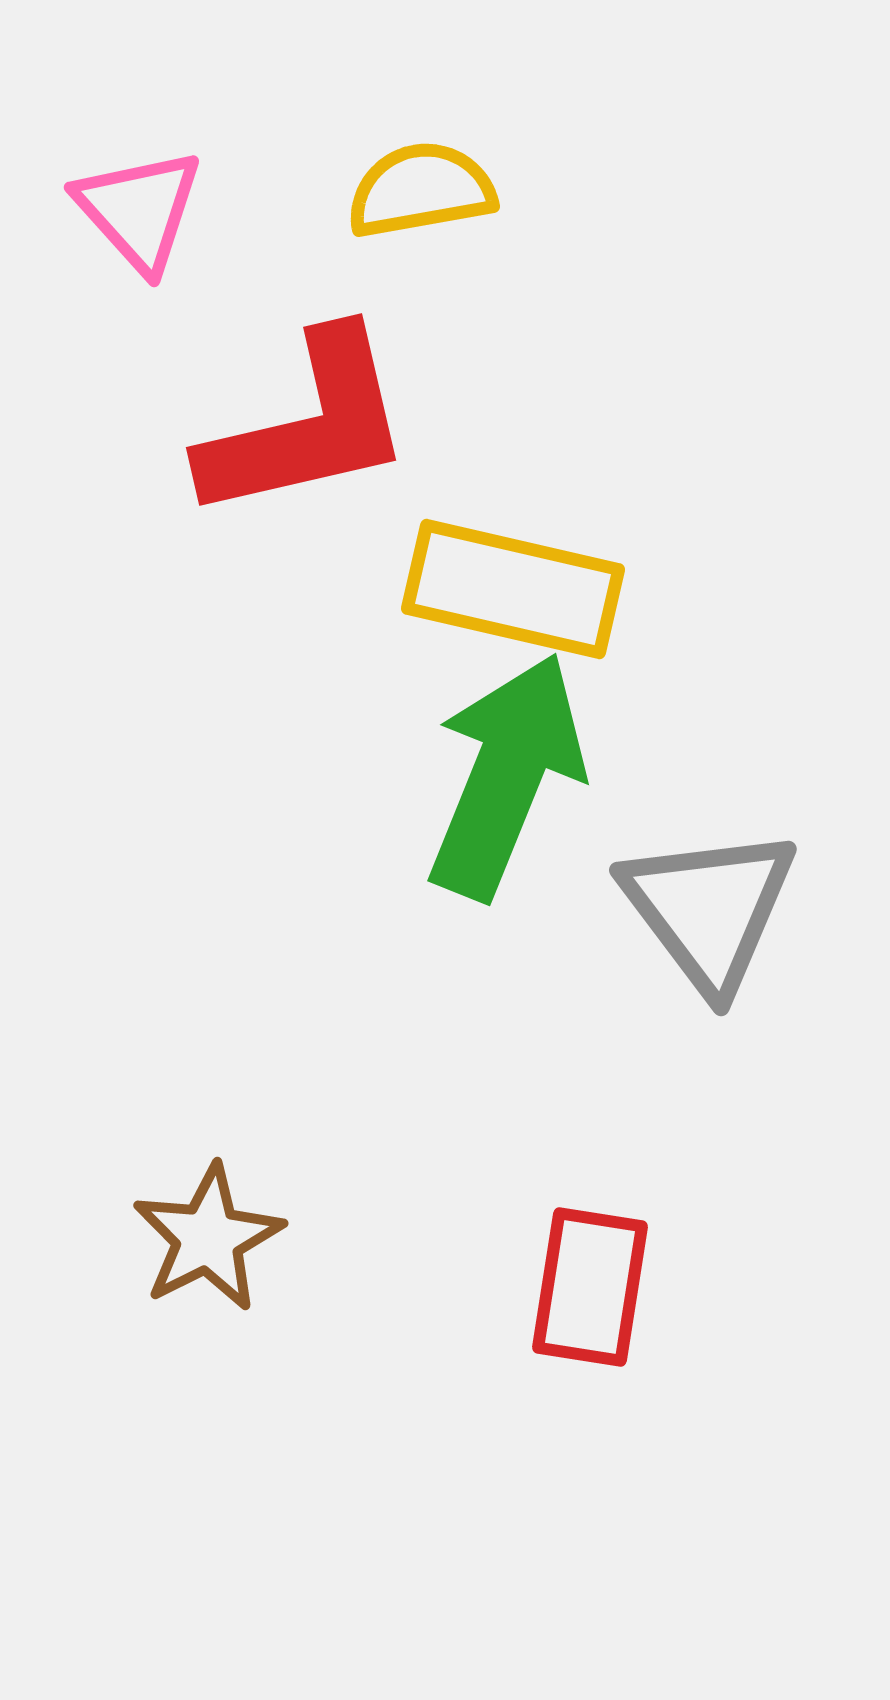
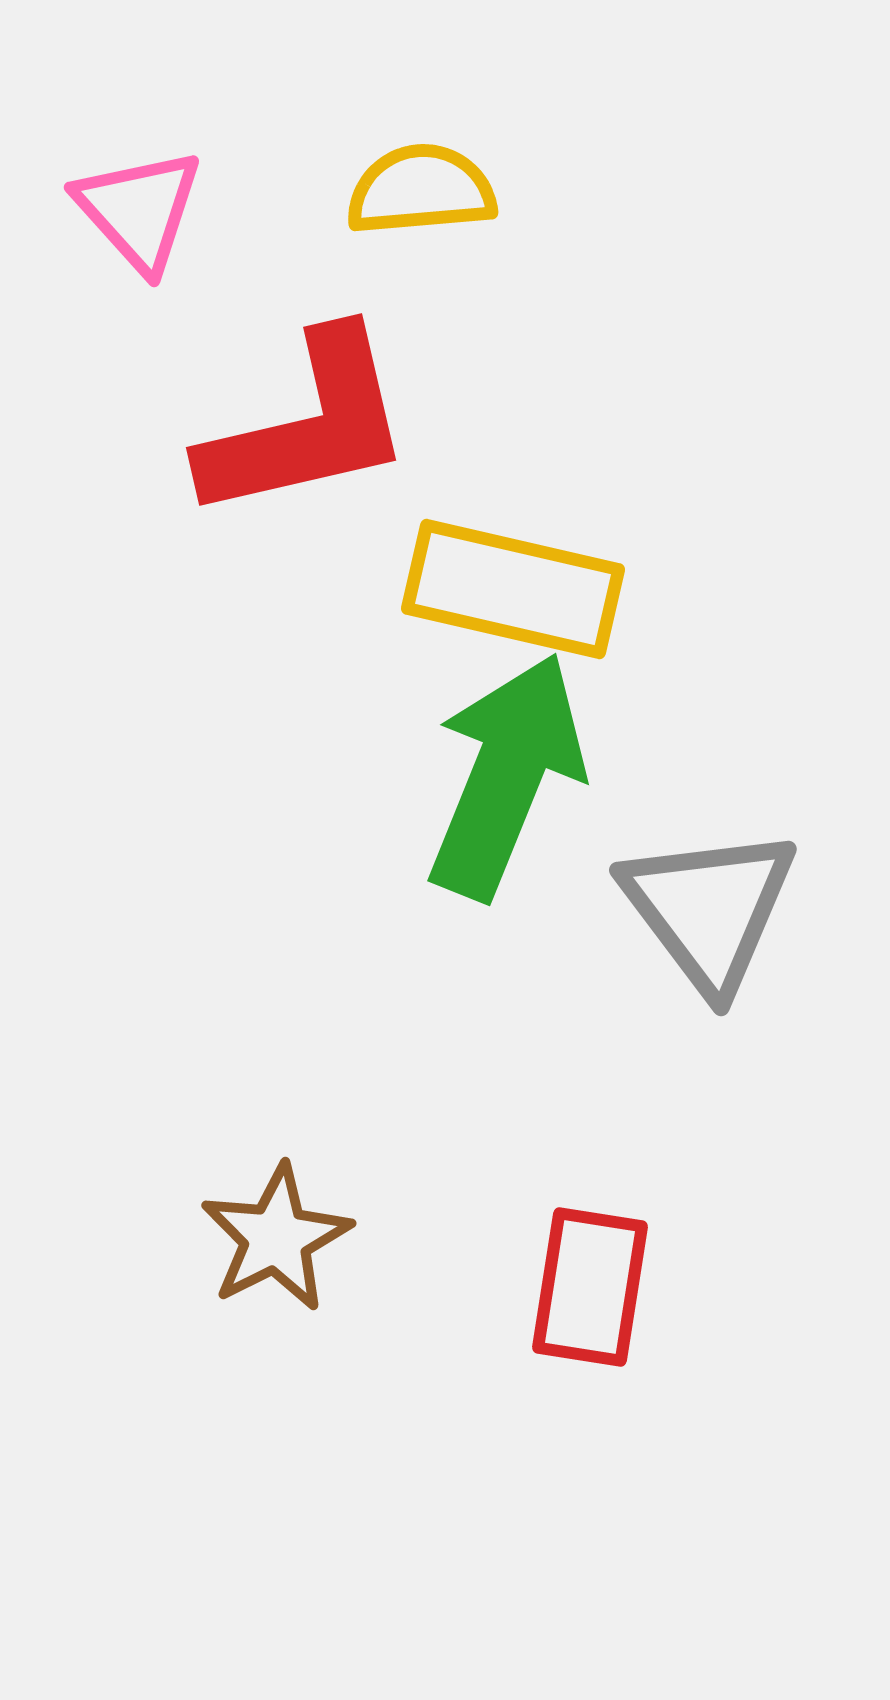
yellow semicircle: rotated 5 degrees clockwise
brown star: moved 68 px right
